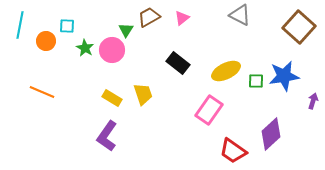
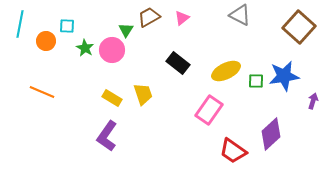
cyan line: moved 1 px up
